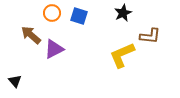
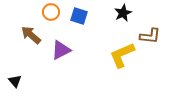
orange circle: moved 1 px left, 1 px up
purple triangle: moved 7 px right, 1 px down
